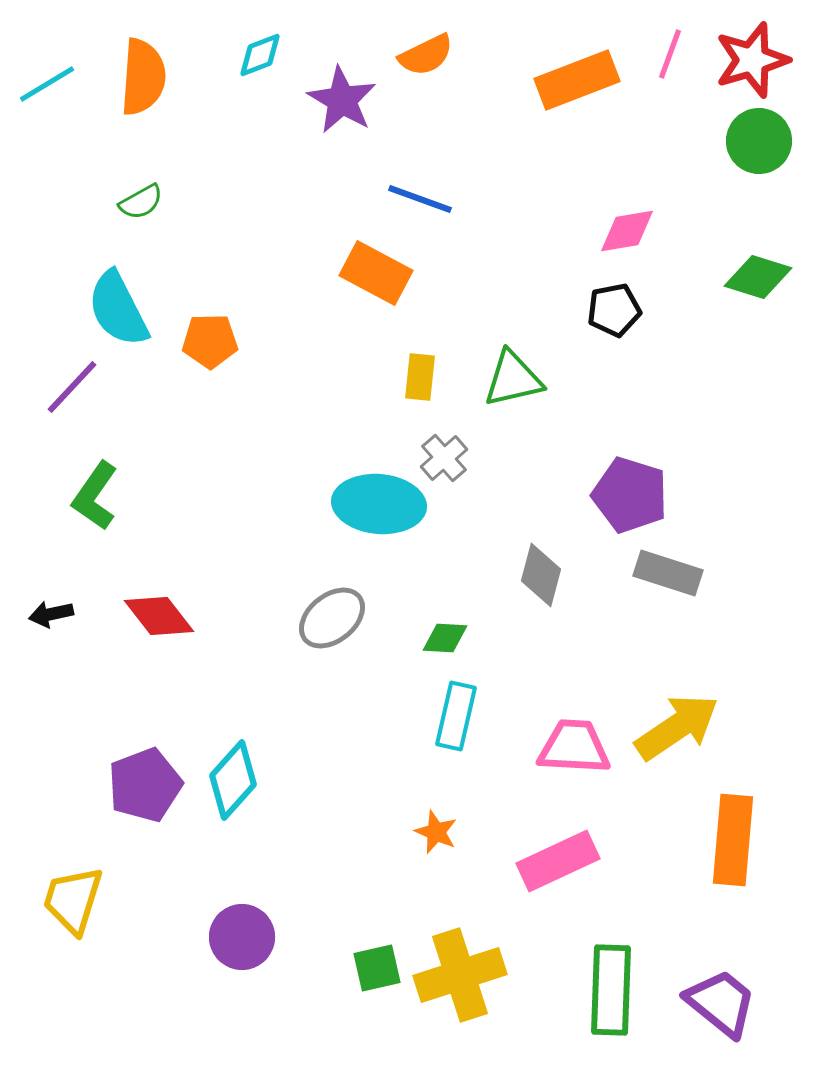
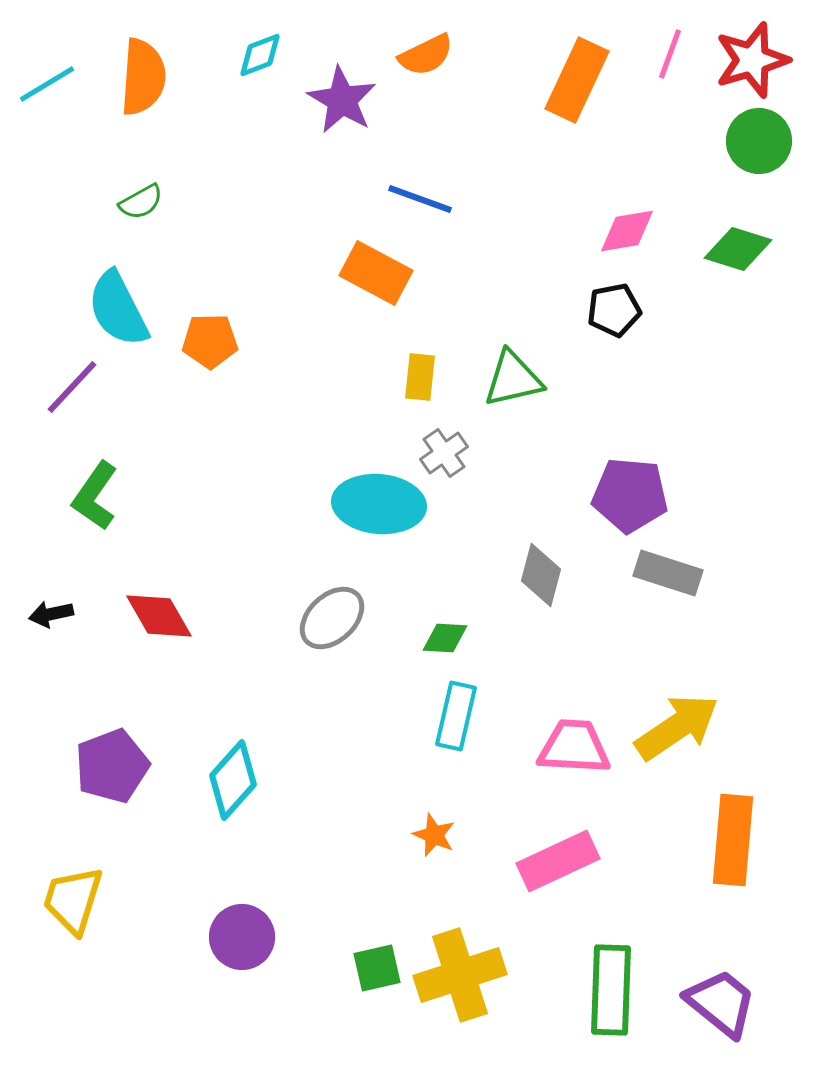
orange rectangle at (577, 80): rotated 44 degrees counterclockwise
green diamond at (758, 277): moved 20 px left, 28 px up
gray cross at (444, 458): moved 5 px up; rotated 6 degrees clockwise
purple pentagon at (630, 495): rotated 12 degrees counterclockwise
red diamond at (159, 616): rotated 8 degrees clockwise
gray ellipse at (332, 618): rotated 4 degrees counterclockwise
purple pentagon at (145, 785): moved 33 px left, 19 px up
orange star at (436, 832): moved 2 px left, 3 px down
